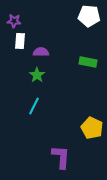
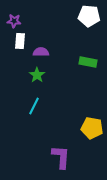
yellow pentagon: rotated 15 degrees counterclockwise
